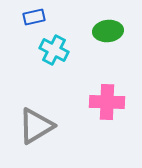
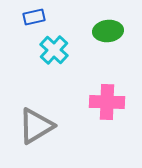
cyan cross: rotated 16 degrees clockwise
